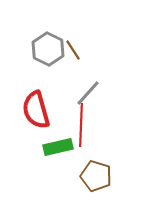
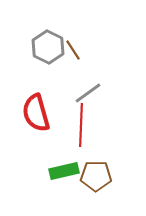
gray hexagon: moved 2 px up
gray line: rotated 12 degrees clockwise
red semicircle: moved 3 px down
green rectangle: moved 6 px right, 24 px down
brown pentagon: rotated 16 degrees counterclockwise
